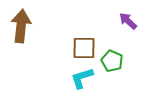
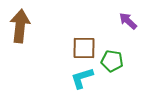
brown arrow: moved 1 px left
green pentagon: rotated 15 degrees counterclockwise
